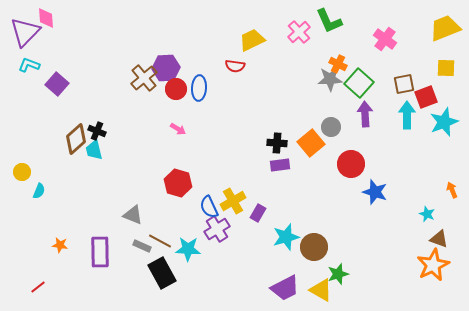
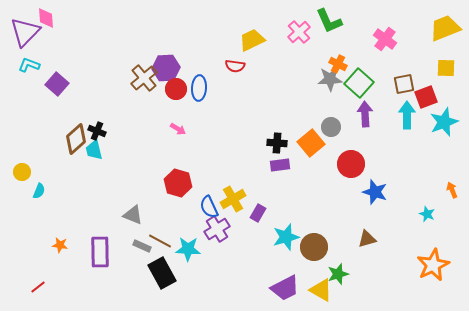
yellow cross at (233, 201): moved 2 px up
brown triangle at (439, 239): moved 72 px left; rotated 36 degrees counterclockwise
